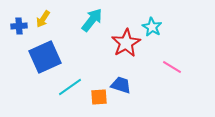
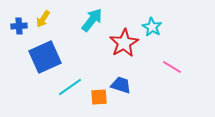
red star: moved 2 px left
